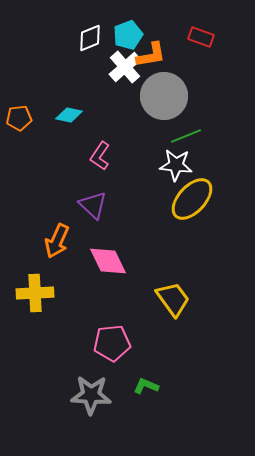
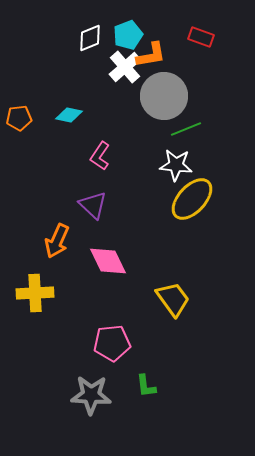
green line: moved 7 px up
green L-shape: rotated 120 degrees counterclockwise
